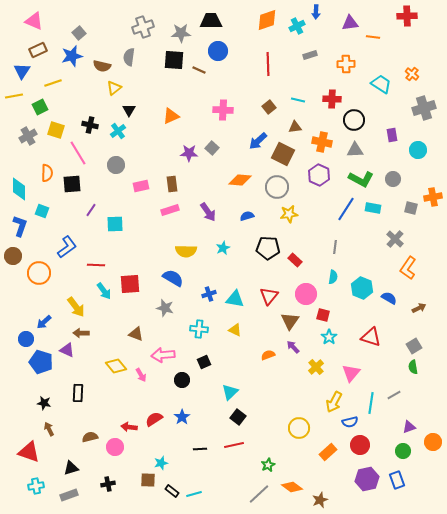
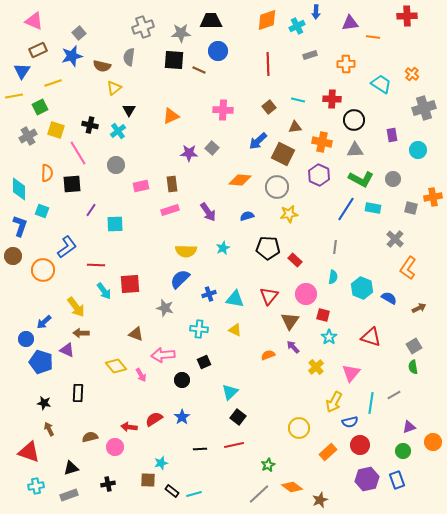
orange circle at (39, 273): moved 4 px right, 3 px up
blue semicircle at (173, 278): moved 7 px right, 1 px down; rotated 75 degrees counterclockwise
